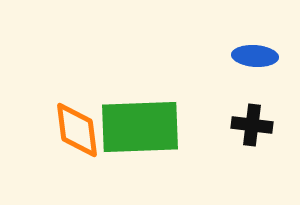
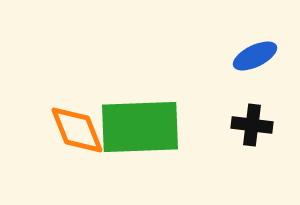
blue ellipse: rotated 30 degrees counterclockwise
orange diamond: rotated 14 degrees counterclockwise
